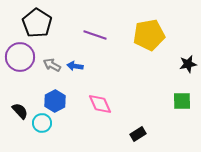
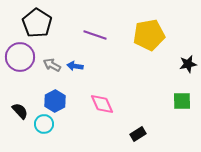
pink diamond: moved 2 px right
cyan circle: moved 2 px right, 1 px down
